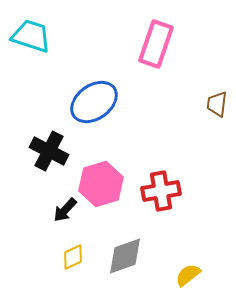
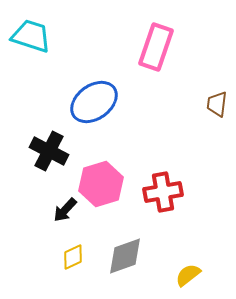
pink rectangle: moved 3 px down
red cross: moved 2 px right, 1 px down
